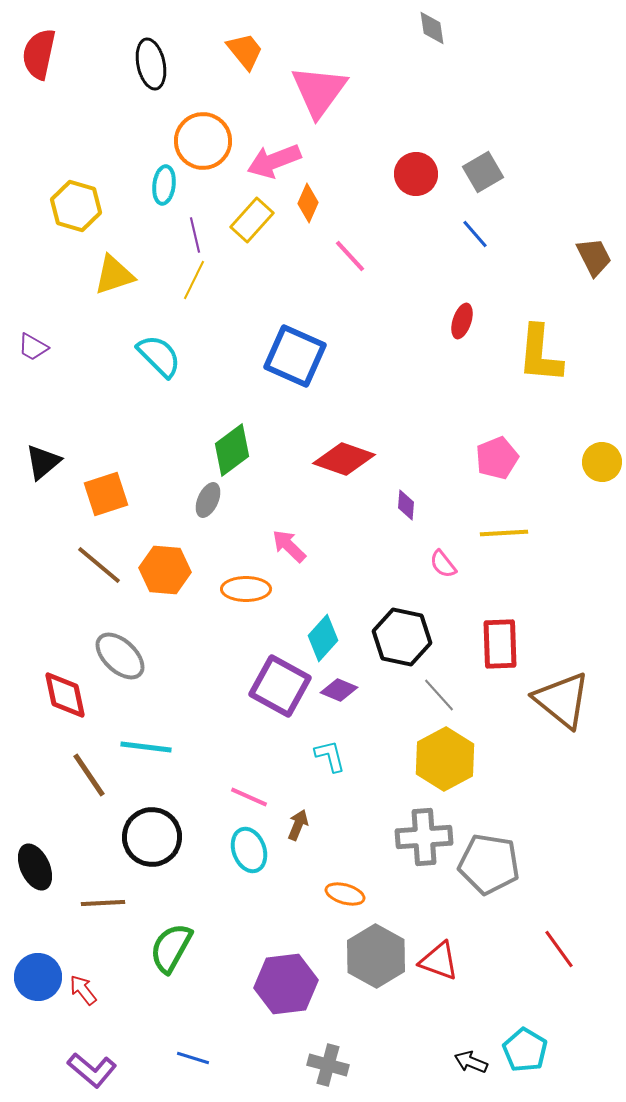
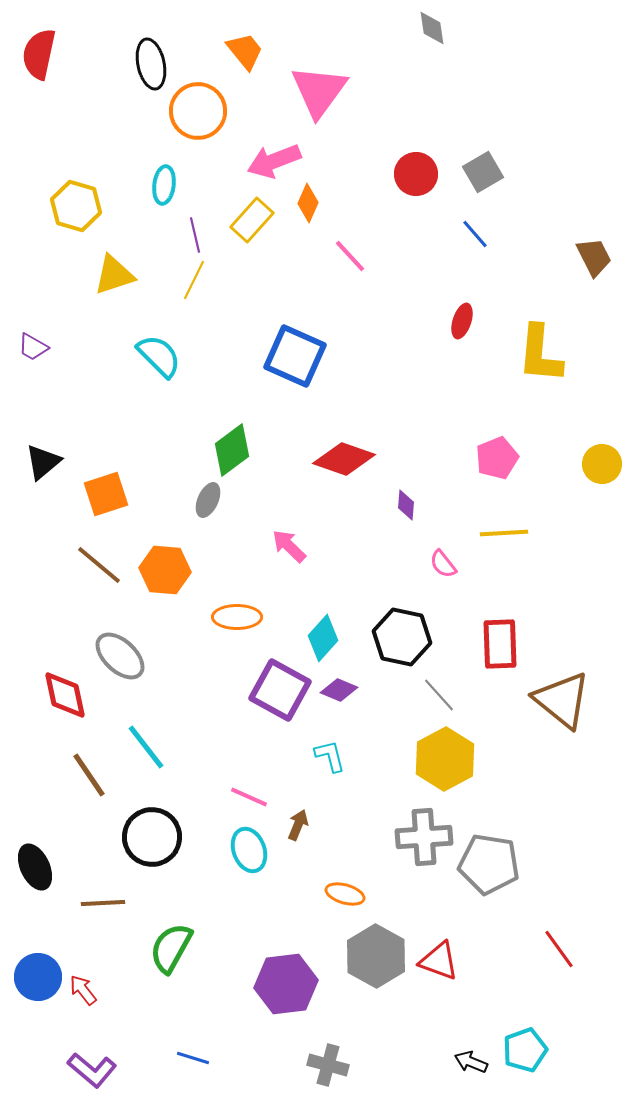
orange circle at (203, 141): moved 5 px left, 30 px up
yellow circle at (602, 462): moved 2 px down
orange ellipse at (246, 589): moved 9 px left, 28 px down
purple square at (280, 686): moved 4 px down
cyan line at (146, 747): rotated 45 degrees clockwise
cyan pentagon at (525, 1050): rotated 21 degrees clockwise
